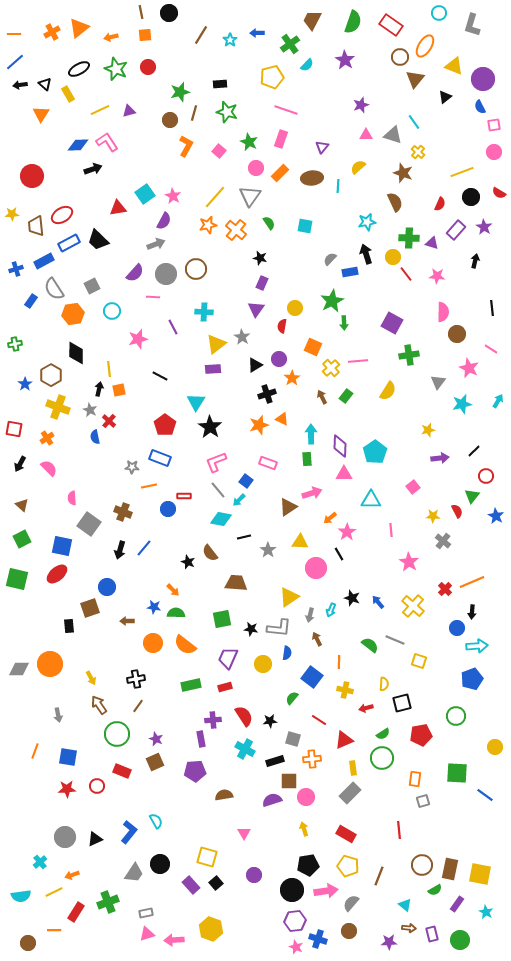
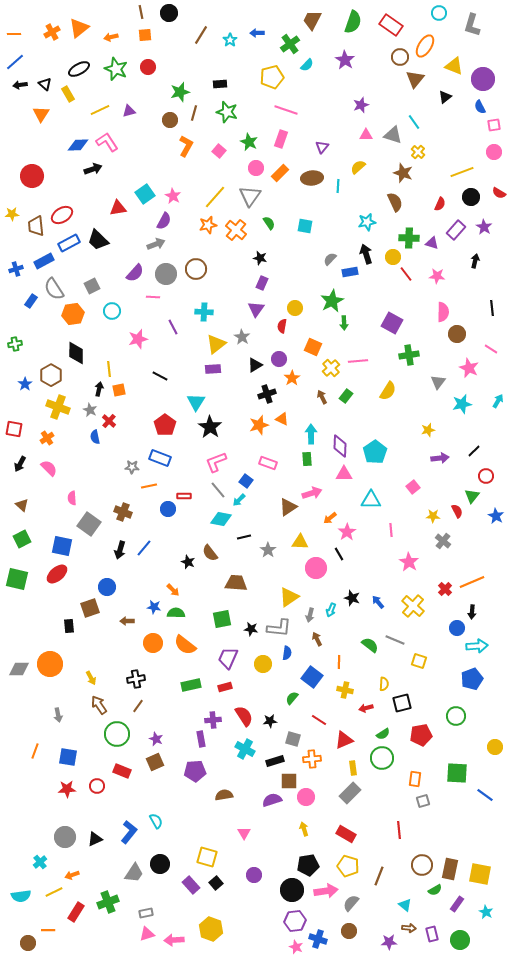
orange line at (54, 930): moved 6 px left
